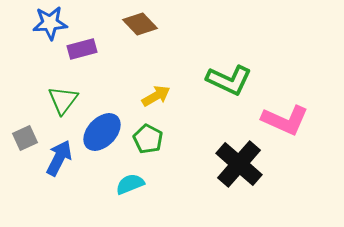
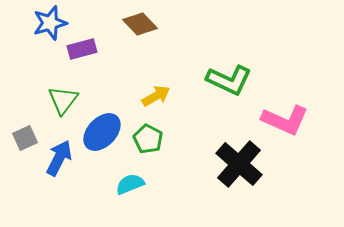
blue star: rotated 12 degrees counterclockwise
